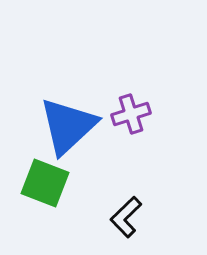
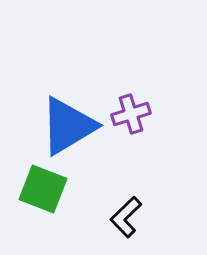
blue triangle: rotated 12 degrees clockwise
green square: moved 2 px left, 6 px down
